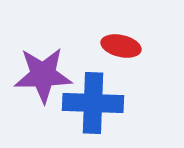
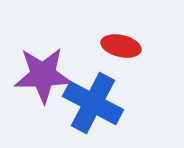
blue cross: rotated 26 degrees clockwise
